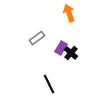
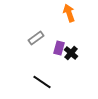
gray rectangle: moved 1 px left
purple rectangle: moved 2 px left; rotated 16 degrees counterclockwise
black line: moved 7 px left, 2 px up; rotated 30 degrees counterclockwise
